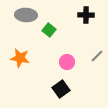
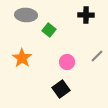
orange star: moved 2 px right; rotated 24 degrees clockwise
